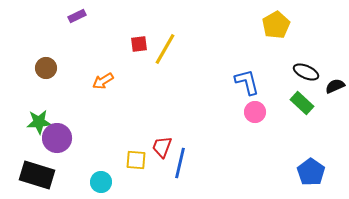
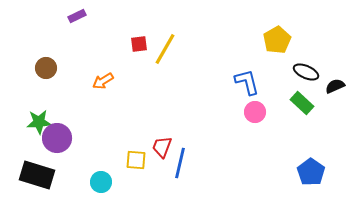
yellow pentagon: moved 1 px right, 15 px down
